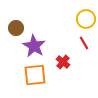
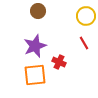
yellow circle: moved 3 px up
brown circle: moved 22 px right, 17 px up
purple star: moved 1 px right; rotated 20 degrees clockwise
red cross: moved 4 px left; rotated 16 degrees counterclockwise
